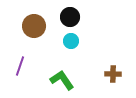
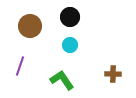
brown circle: moved 4 px left
cyan circle: moved 1 px left, 4 px down
